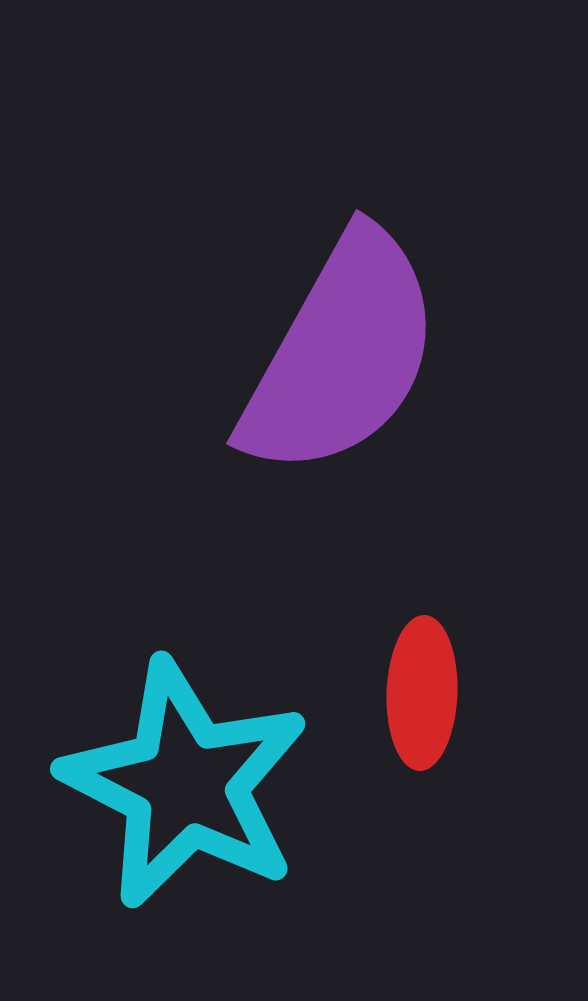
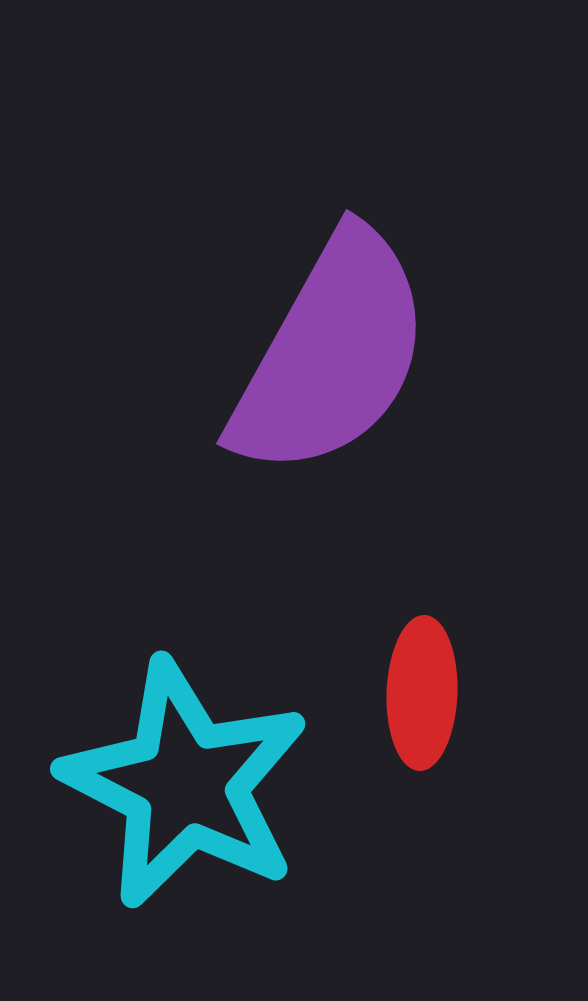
purple semicircle: moved 10 px left
